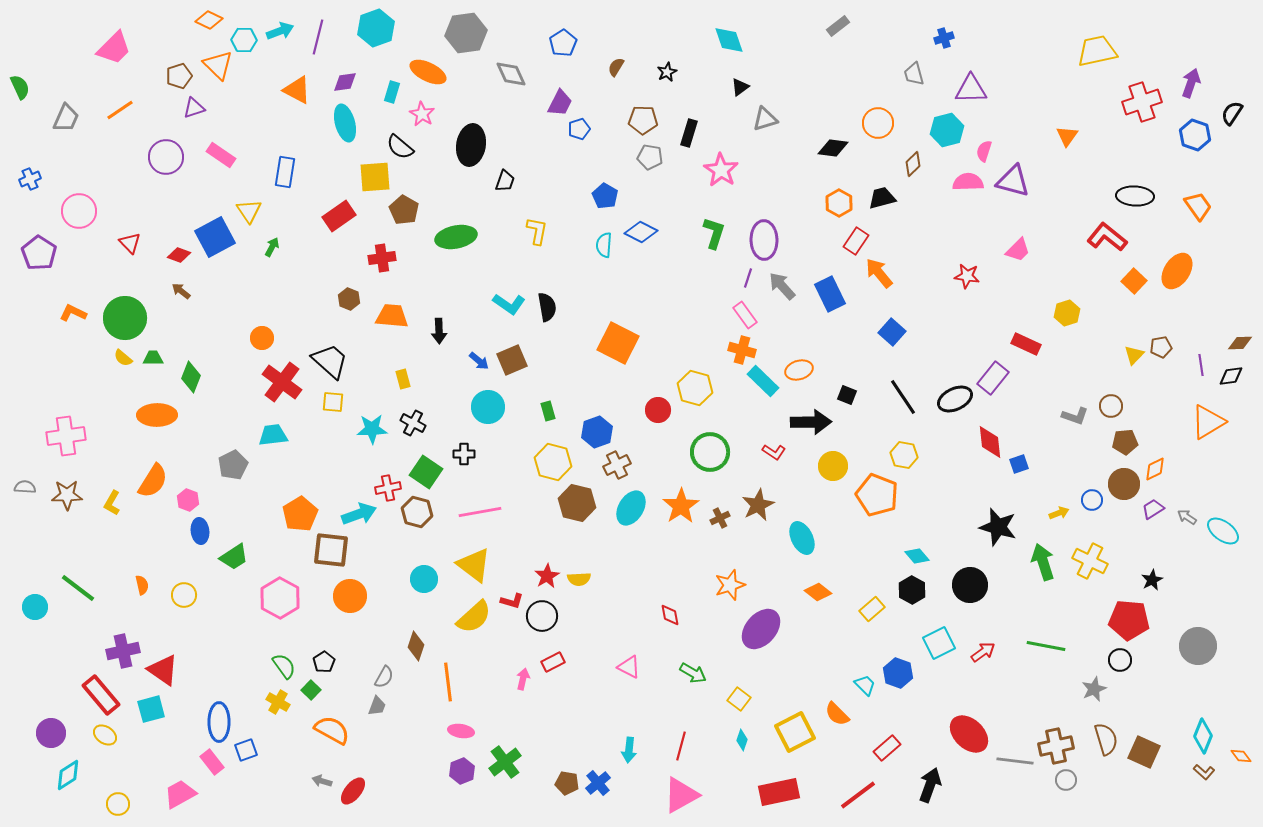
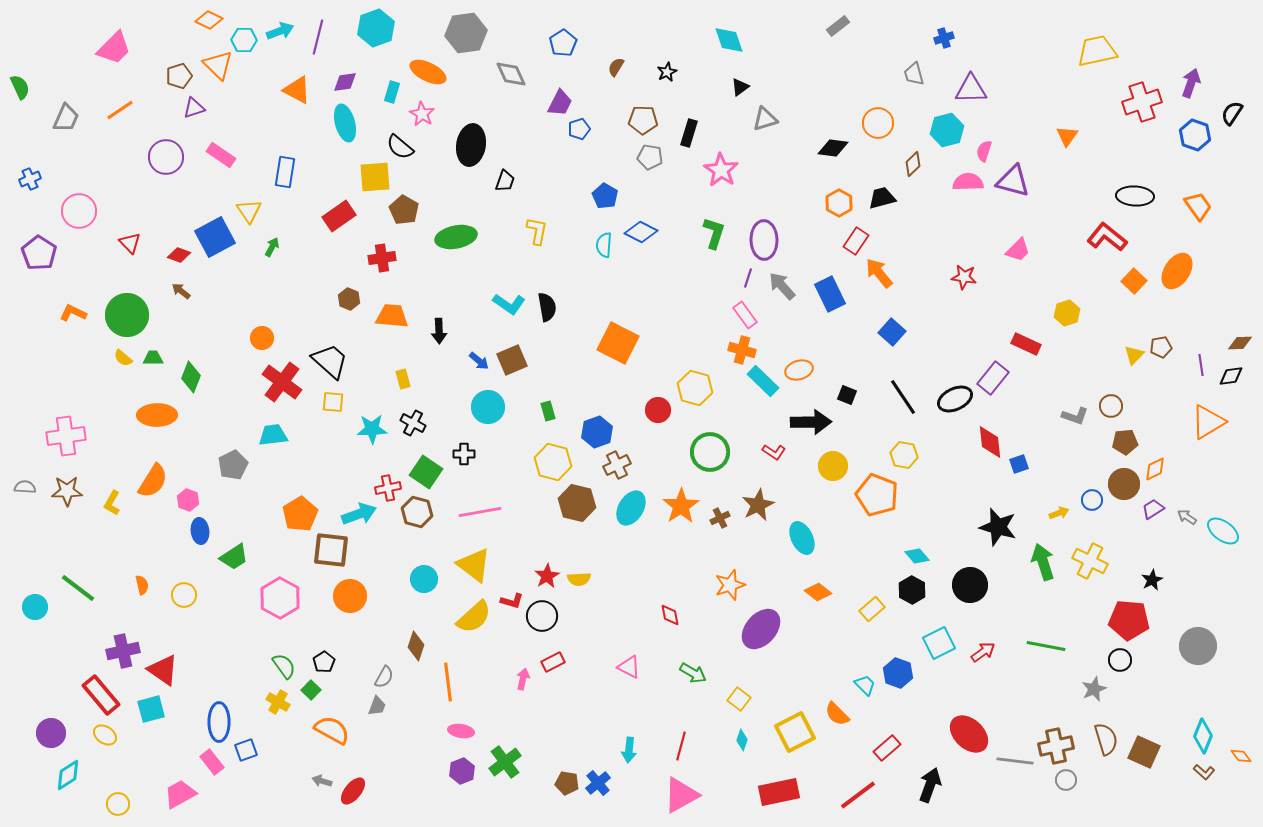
red star at (967, 276): moved 3 px left, 1 px down
green circle at (125, 318): moved 2 px right, 3 px up
brown star at (67, 495): moved 4 px up
